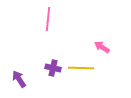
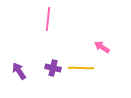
purple arrow: moved 8 px up
